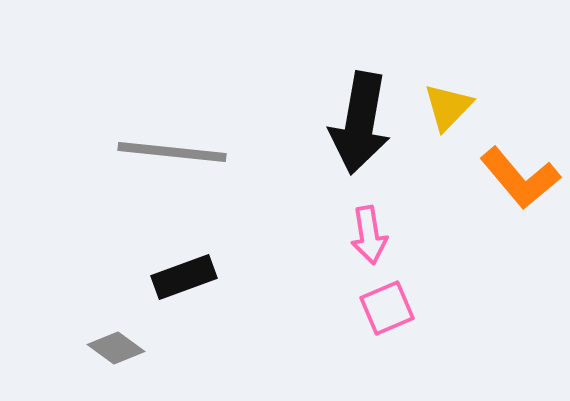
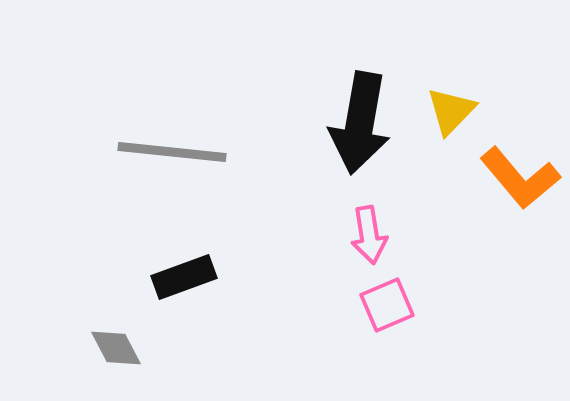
yellow triangle: moved 3 px right, 4 px down
pink square: moved 3 px up
gray diamond: rotated 26 degrees clockwise
